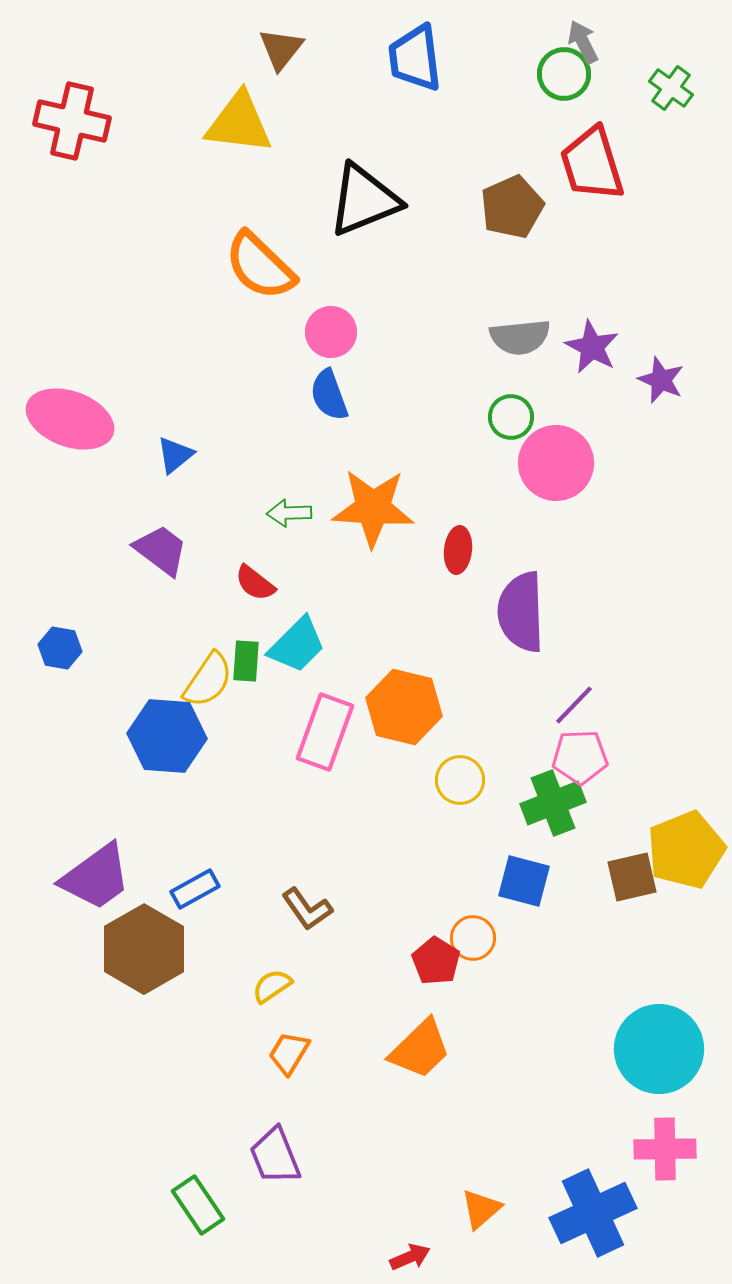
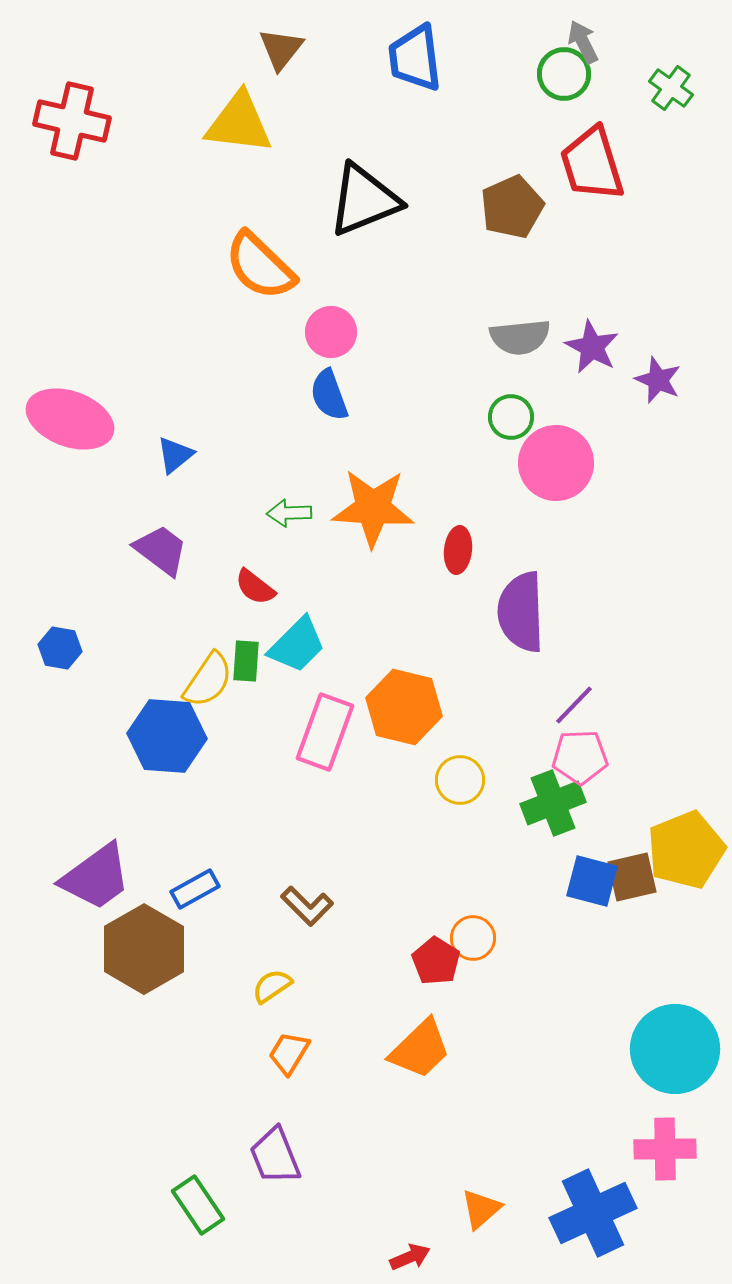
purple star at (661, 380): moved 3 px left
red semicircle at (255, 583): moved 4 px down
blue square at (524, 881): moved 68 px right
brown L-shape at (307, 909): moved 3 px up; rotated 10 degrees counterclockwise
cyan circle at (659, 1049): moved 16 px right
